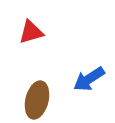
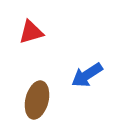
blue arrow: moved 2 px left, 4 px up
